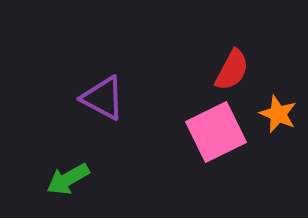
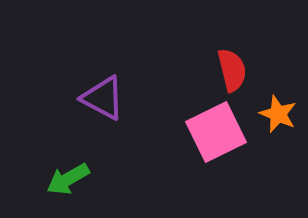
red semicircle: rotated 42 degrees counterclockwise
